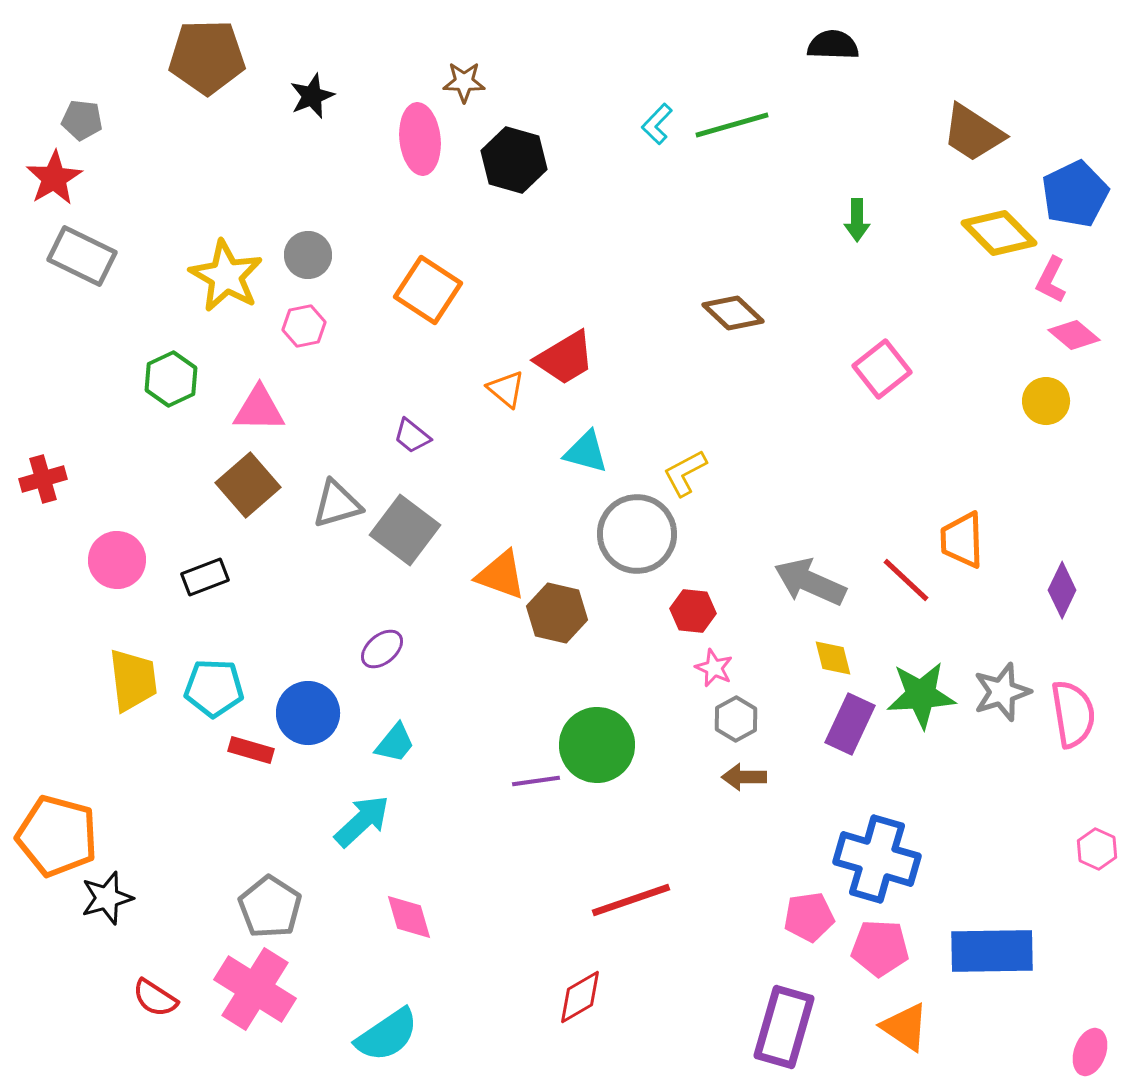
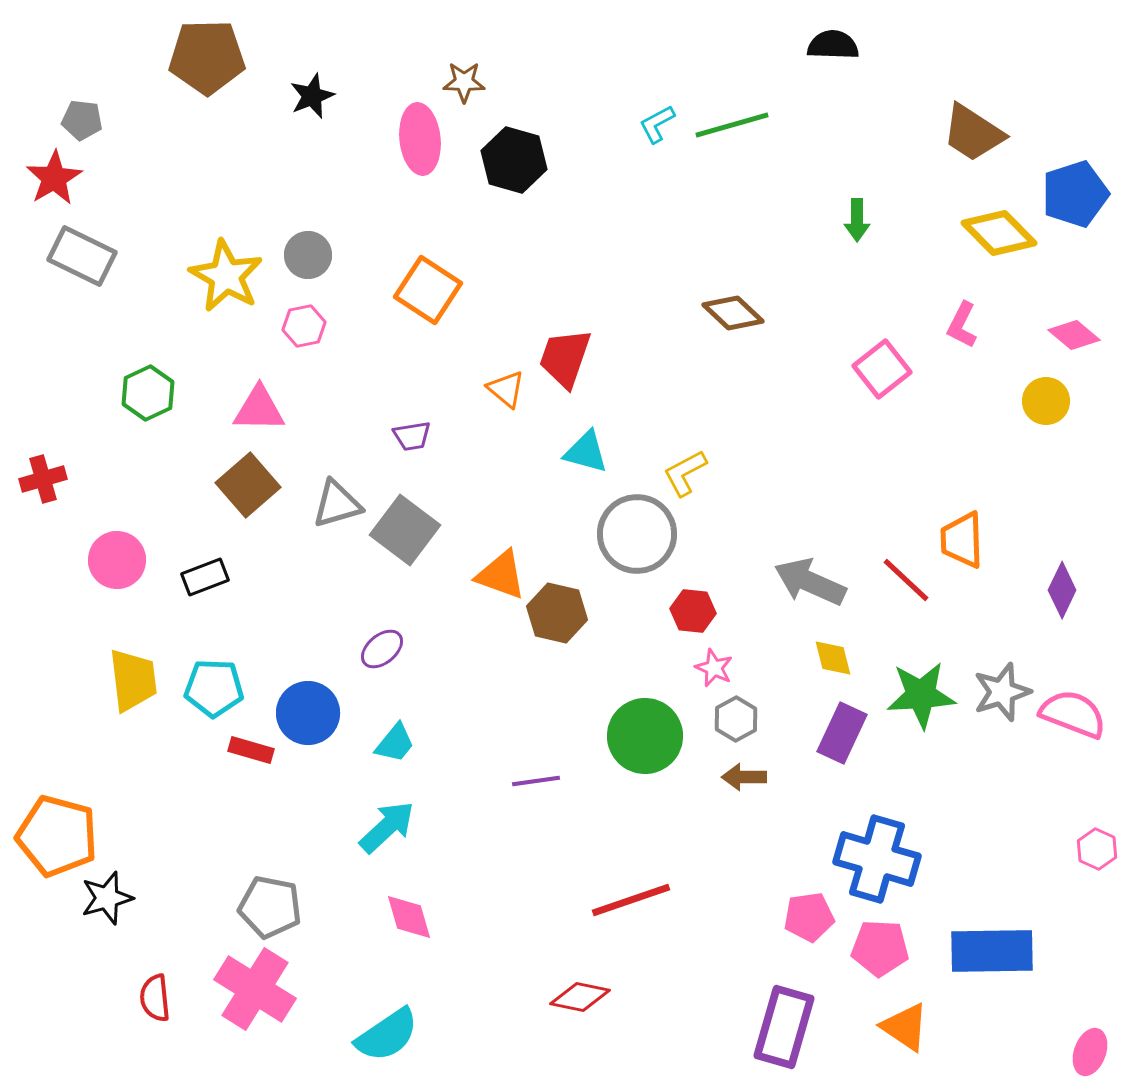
cyan L-shape at (657, 124): rotated 18 degrees clockwise
blue pentagon at (1075, 194): rotated 8 degrees clockwise
pink L-shape at (1051, 280): moved 89 px left, 45 px down
red trapezoid at (565, 358): rotated 140 degrees clockwise
green hexagon at (171, 379): moved 23 px left, 14 px down
purple trapezoid at (412, 436): rotated 48 degrees counterclockwise
pink semicircle at (1073, 714): rotated 60 degrees counterclockwise
purple rectangle at (850, 724): moved 8 px left, 9 px down
green circle at (597, 745): moved 48 px right, 9 px up
cyan arrow at (362, 821): moved 25 px right, 6 px down
gray pentagon at (270, 907): rotated 22 degrees counterclockwise
red diamond at (580, 997): rotated 42 degrees clockwise
red semicircle at (155, 998): rotated 51 degrees clockwise
